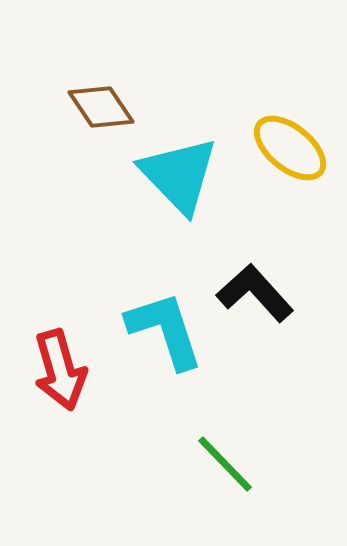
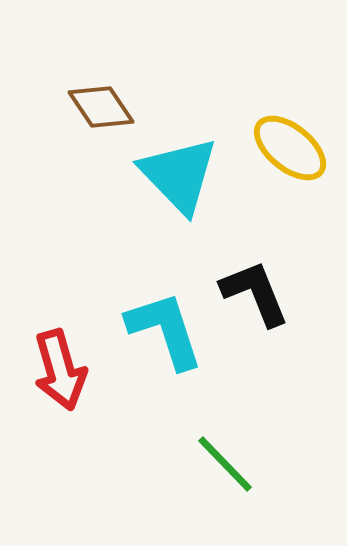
black L-shape: rotated 20 degrees clockwise
